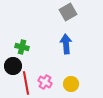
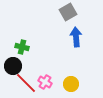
blue arrow: moved 10 px right, 7 px up
red line: rotated 35 degrees counterclockwise
